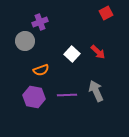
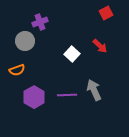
red arrow: moved 2 px right, 6 px up
orange semicircle: moved 24 px left
gray arrow: moved 2 px left, 1 px up
purple hexagon: rotated 20 degrees clockwise
